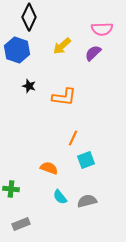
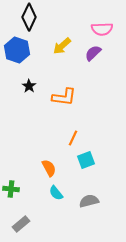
black star: rotated 16 degrees clockwise
orange semicircle: rotated 42 degrees clockwise
cyan semicircle: moved 4 px left, 4 px up
gray semicircle: moved 2 px right
gray rectangle: rotated 18 degrees counterclockwise
